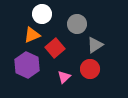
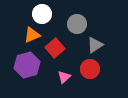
purple hexagon: rotated 20 degrees clockwise
